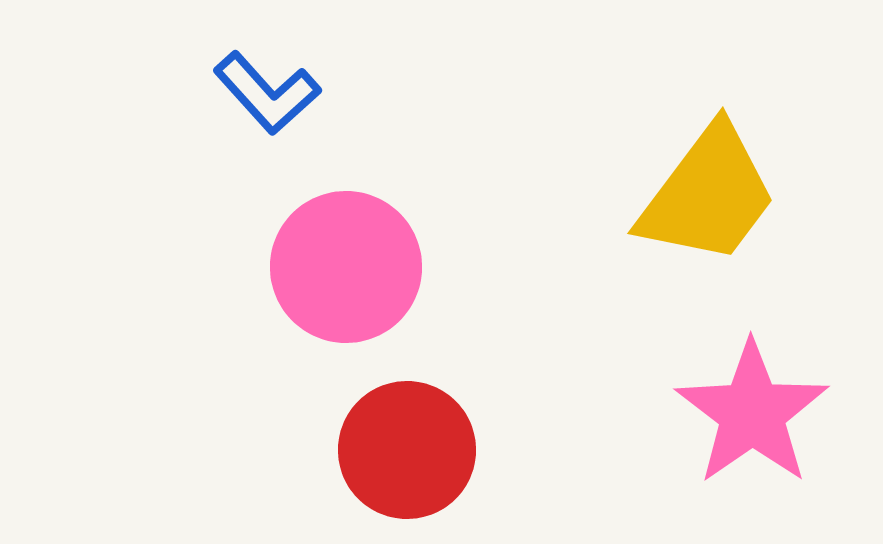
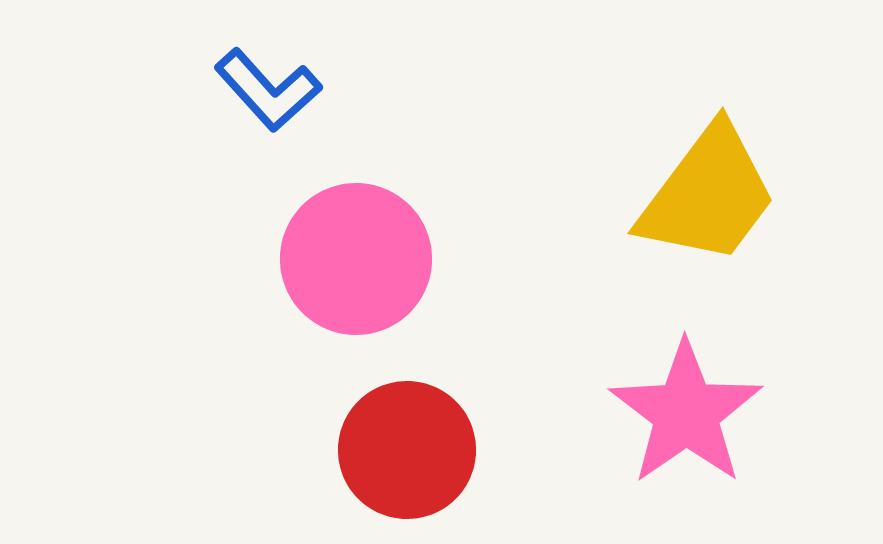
blue L-shape: moved 1 px right, 3 px up
pink circle: moved 10 px right, 8 px up
pink star: moved 66 px left
